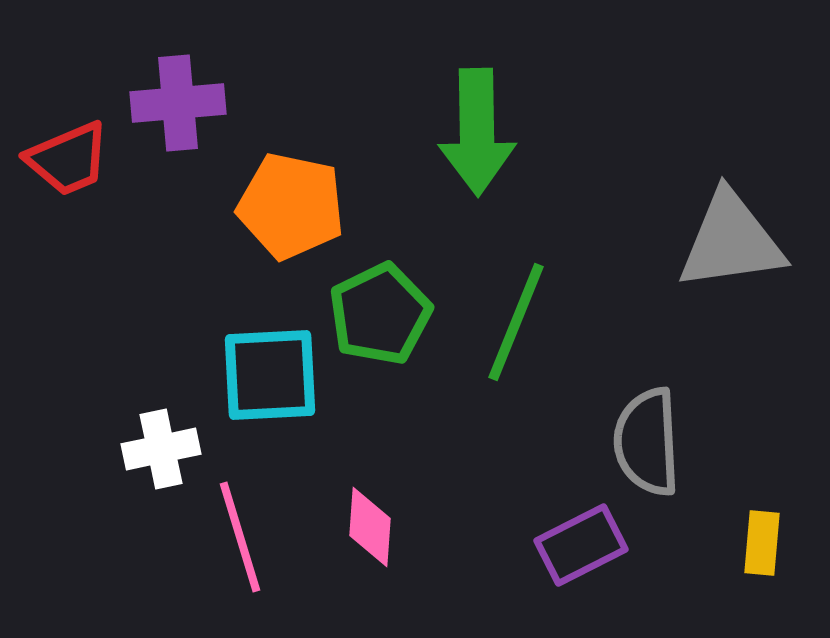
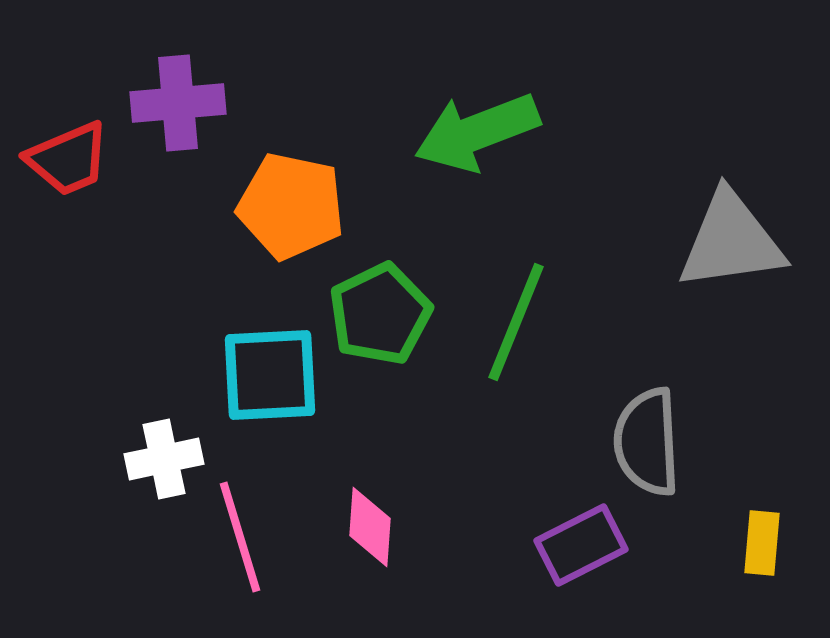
green arrow: rotated 70 degrees clockwise
white cross: moved 3 px right, 10 px down
